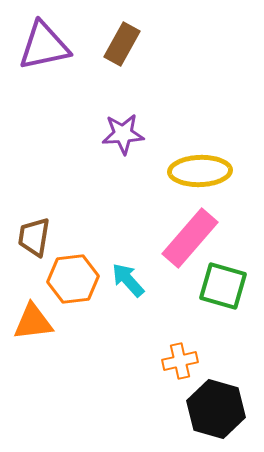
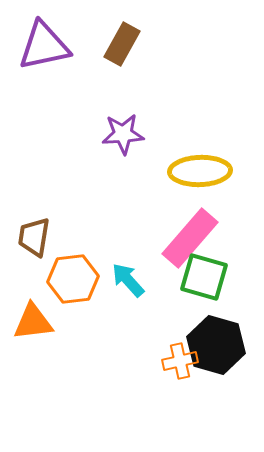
green square: moved 19 px left, 9 px up
black hexagon: moved 64 px up
